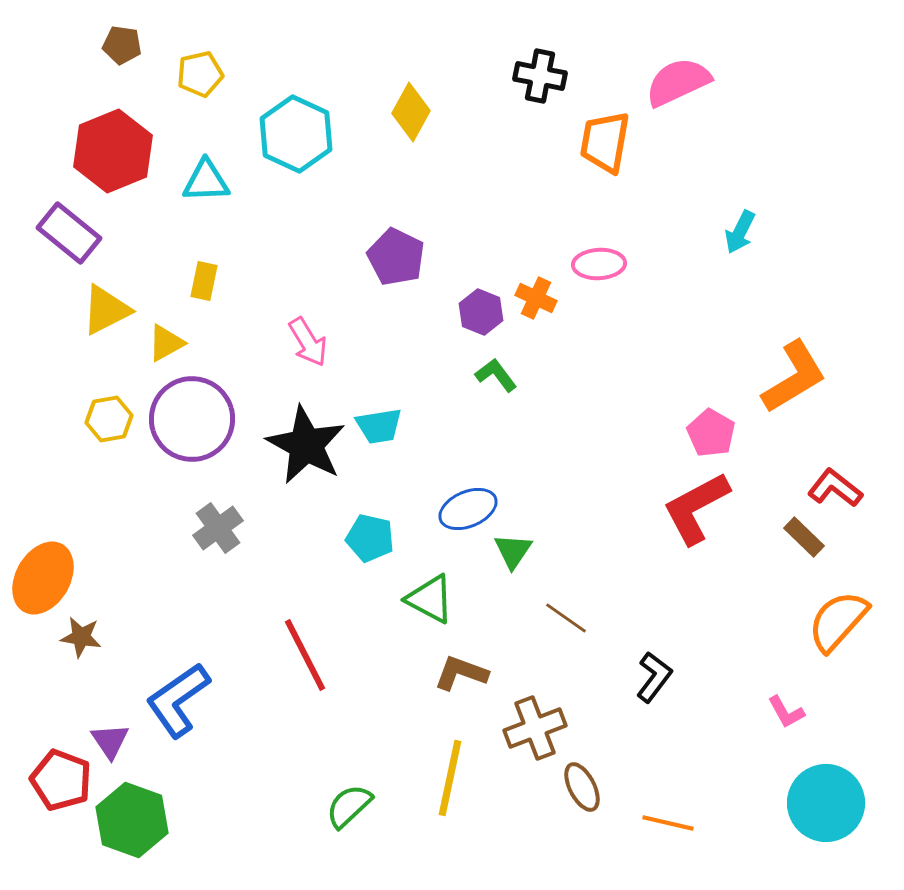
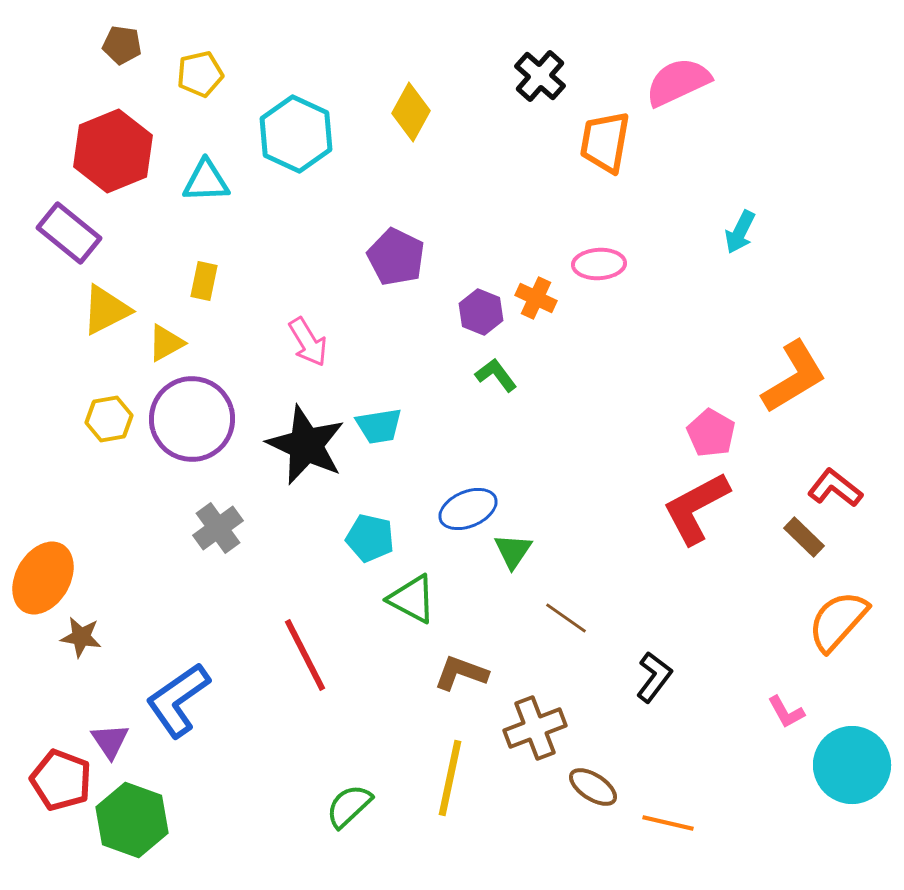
black cross at (540, 76): rotated 30 degrees clockwise
black star at (306, 445): rotated 4 degrees counterclockwise
green triangle at (430, 599): moved 18 px left
brown ellipse at (582, 787): moved 11 px right; rotated 30 degrees counterclockwise
cyan circle at (826, 803): moved 26 px right, 38 px up
